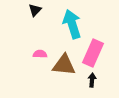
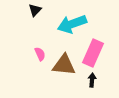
cyan arrow: rotated 92 degrees counterclockwise
pink semicircle: rotated 64 degrees clockwise
